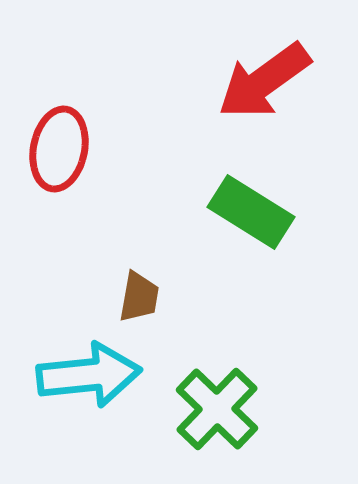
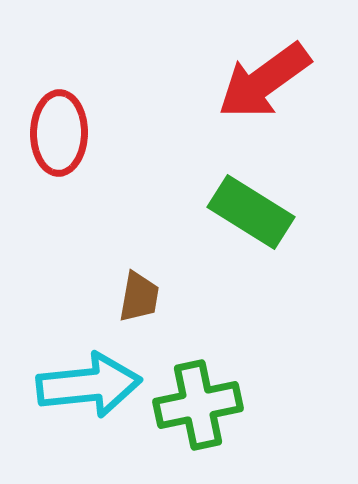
red ellipse: moved 16 px up; rotated 10 degrees counterclockwise
cyan arrow: moved 10 px down
green cross: moved 19 px left, 4 px up; rotated 34 degrees clockwise
